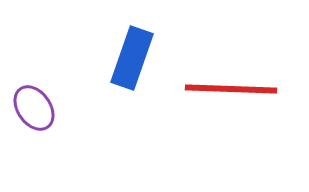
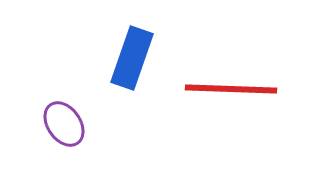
purple ellipse: moved 30 px right, 16 px down
